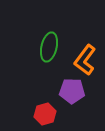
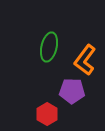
red hexagon: moved 2 px right; rotated 15 degrees counterclockwise
